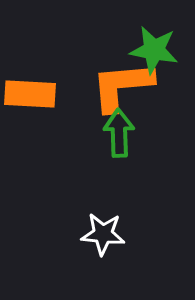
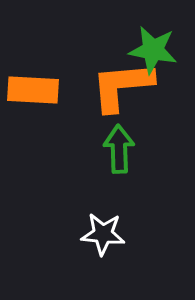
green star: moved 1 px left
orange rectangle: moved 3 px right, 4 px up
green arrow: moved 16 px down
